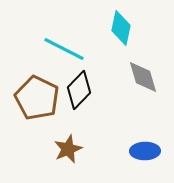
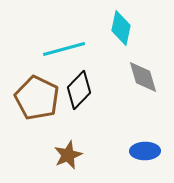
cyan line: rotated 42 degrees counterclockwise
brown star: moved 6 px down
